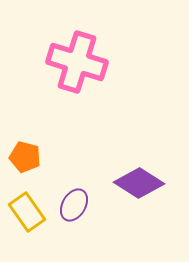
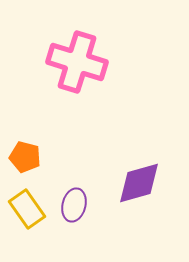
purple diamond: rotated 48 degrees counterclockwise
purple ellipse: rotated 16 degrees counterclockwise
yellow rectangle: moved 3 px up
